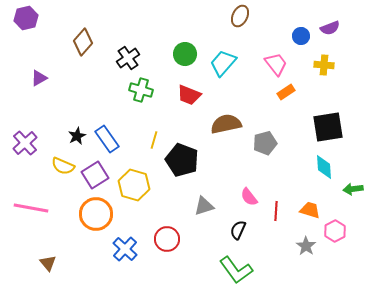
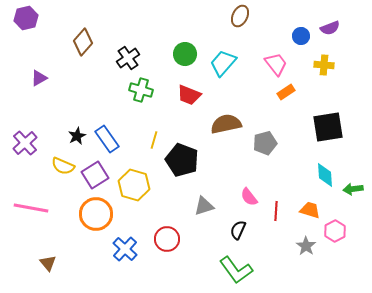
cyan diamond: moved 1 px right, 8 px down
